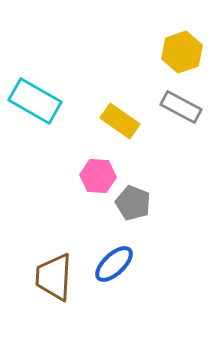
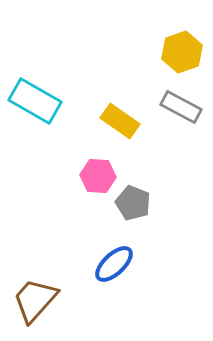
brown trapezoid: moved 19 px left, 23 px down; rotated 39 degrees clockwise
